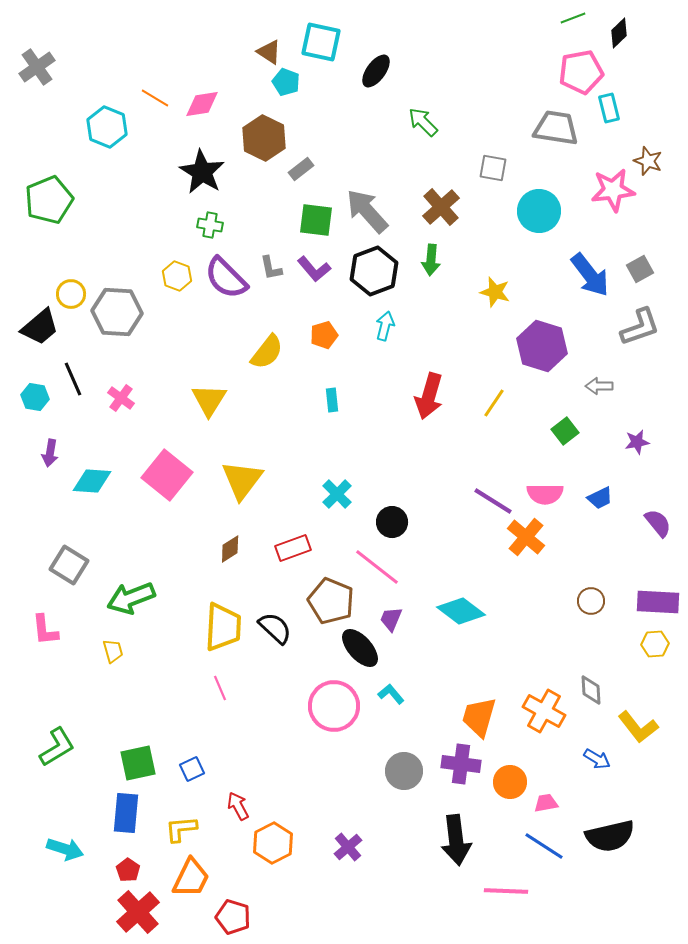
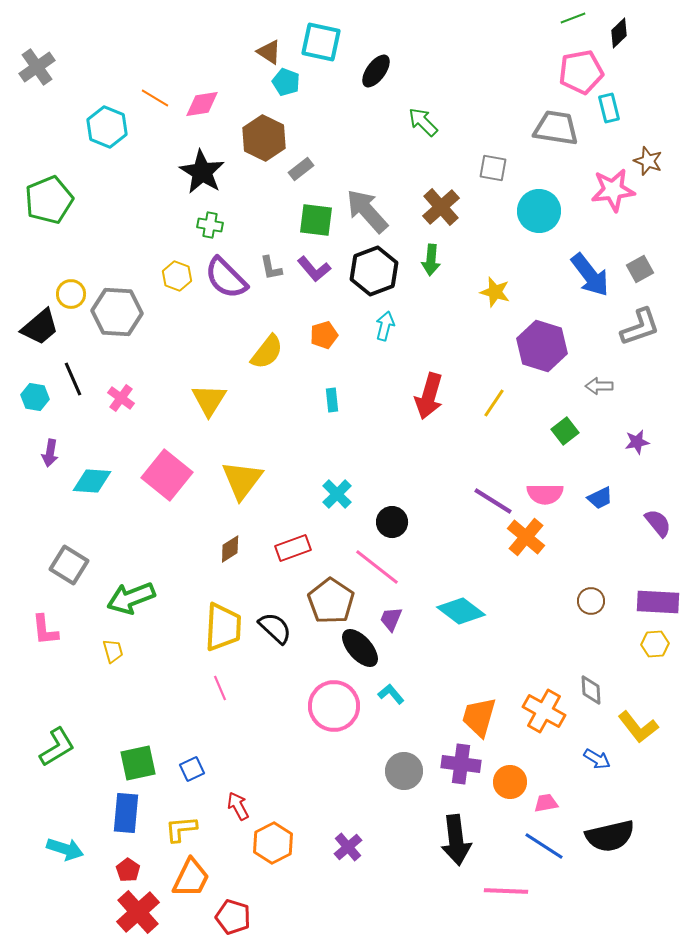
brown pentagon at (331, 601): rotated 12 degrees clockwise
